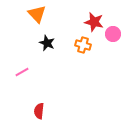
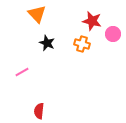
red star: moved 2 px left, 1 px up
orange cross: moved 1 px left, 1 px up
